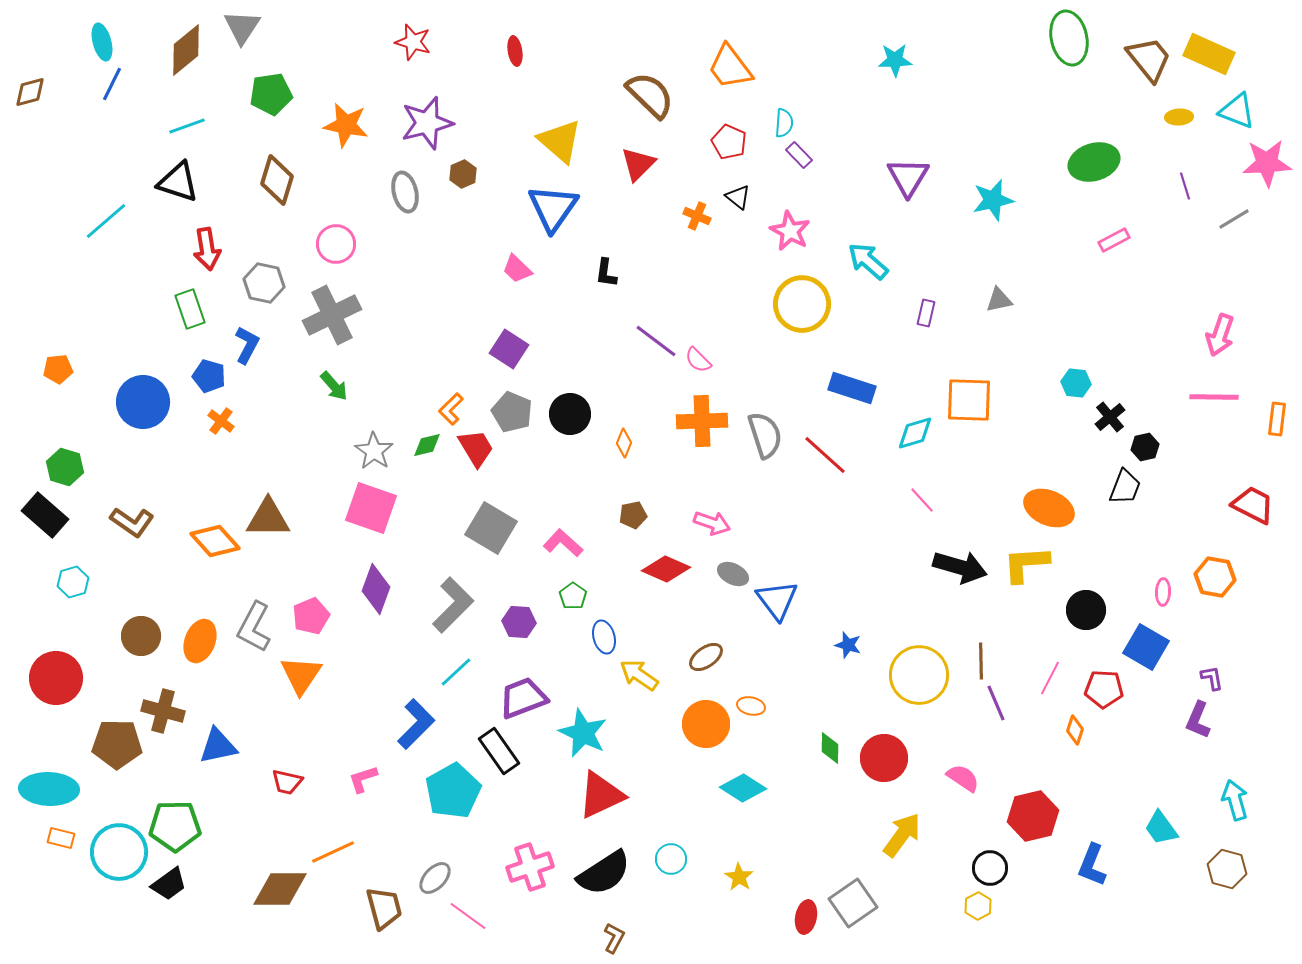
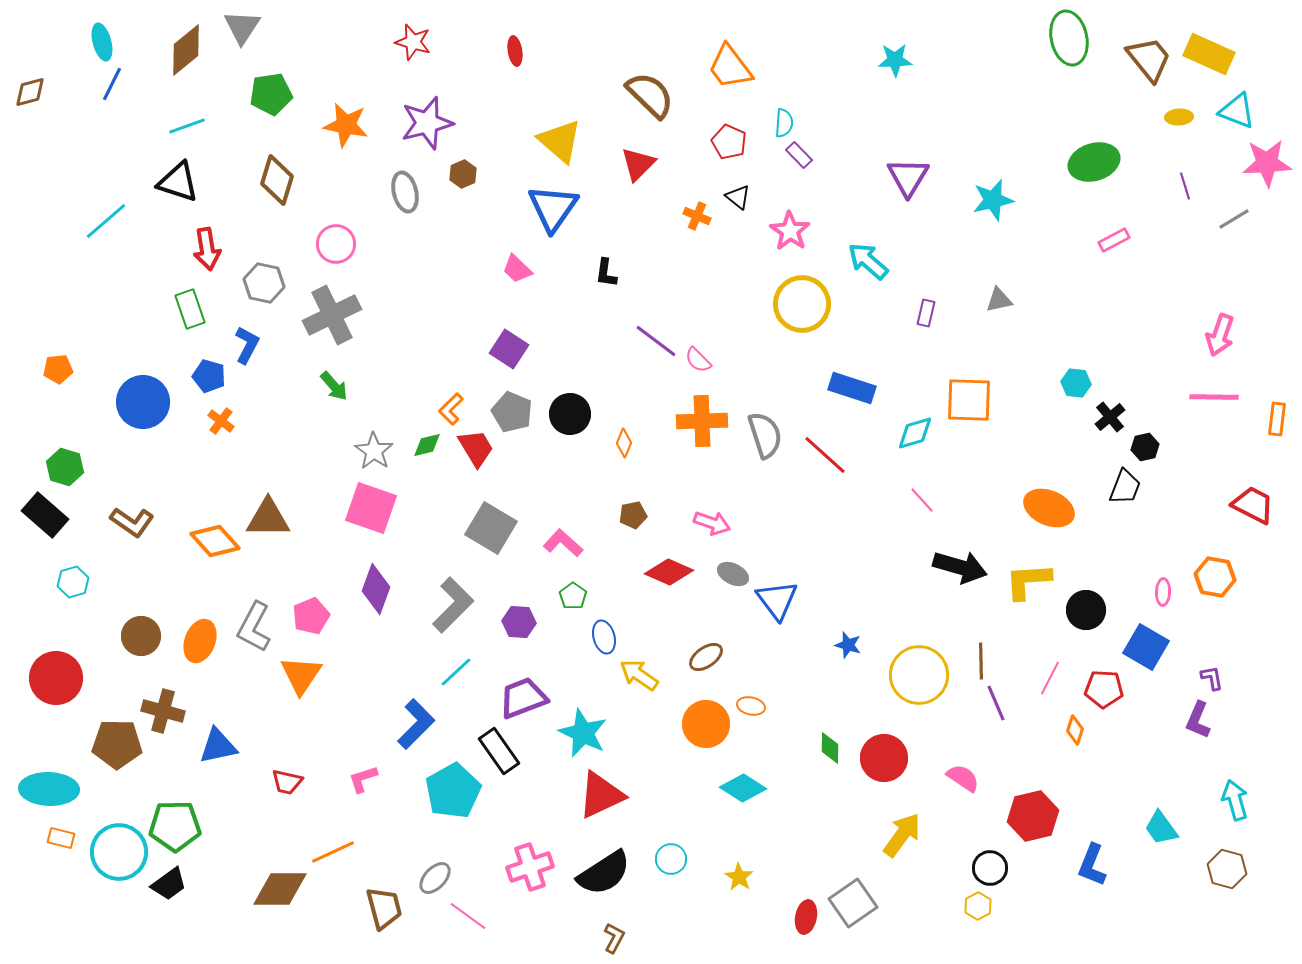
pink star at (790, 231): rotated 6 degrees clockwise
yellow L-shape at (1026, 564): moved 2 px right, 17 px down
red diamond at (666, 569): moved 3 px right, 3 px down
